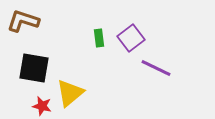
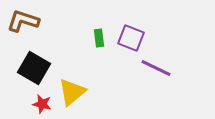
purple square: rotated 32 degrees counterclockwise
black square: rotated 20 degrees clockwise
yellow triangle: moved 2 px right, 1 px up
red star: moved 2 px up
